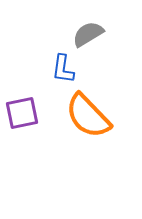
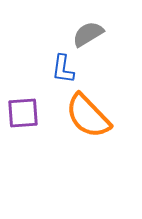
purple square: moved 1 px right; rotated 8 degrees clockwise
